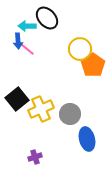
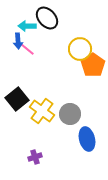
yellow cross: moved 1 px right, 2 px down; rotated 30 degrees counterclockwise
